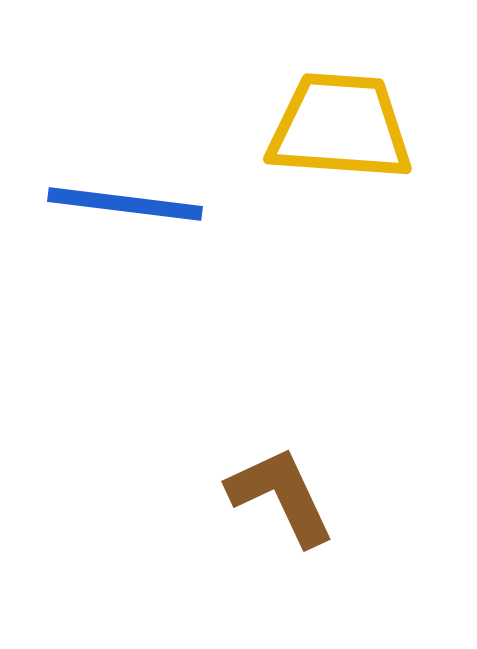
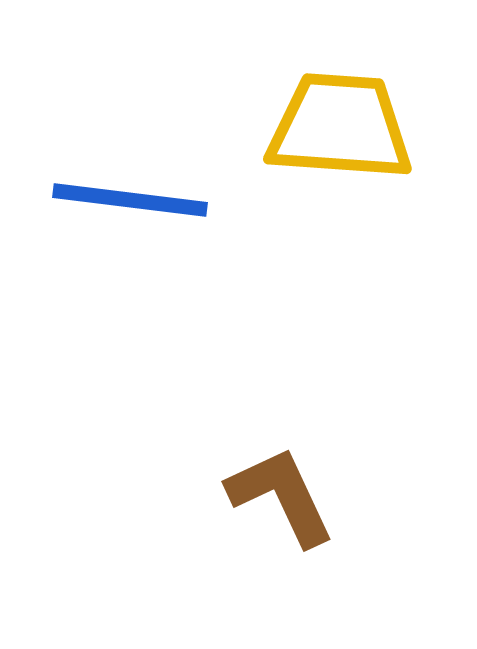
blue line: moved 5 px right, 4 px up
